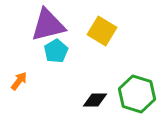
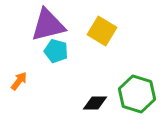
cyan pentagon: rotated 25 degrees counterclockwise
black diamond: moved 3 px down
